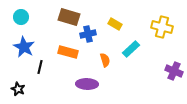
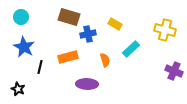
yellow cross: moved 3 px right, 3 px down
orange rectangle: moved 5 px down; rotated 30 degrees counterclockwise
